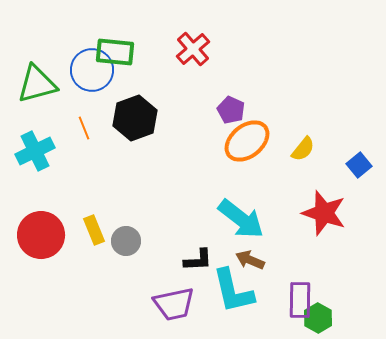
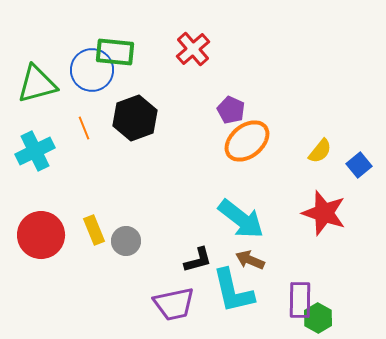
yellow semicircle: moved 17 px right, 2 px down
black L-shape: rotated 12 degrees counterclockwise
